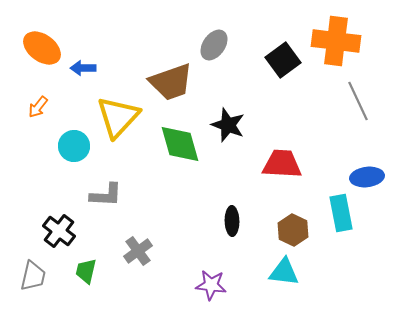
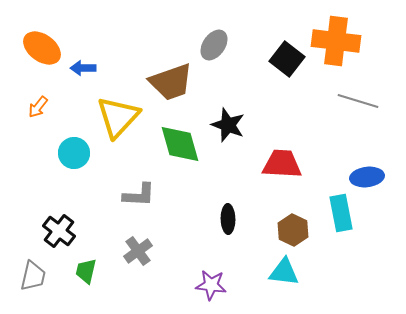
black square: moved 4 px right, 1 px up; rotated 16 degrees counterclockwise
gray line: rotated 48 degrees counterclockwise
cyan circle: moved 7 px down
gray L-shape: moved 33 px right
black ellipse: moved 4 px left, 2 px up
